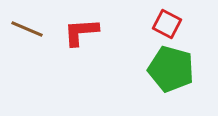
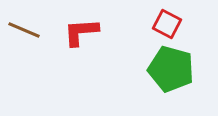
brown line: moved 3 px left, 1 px down
